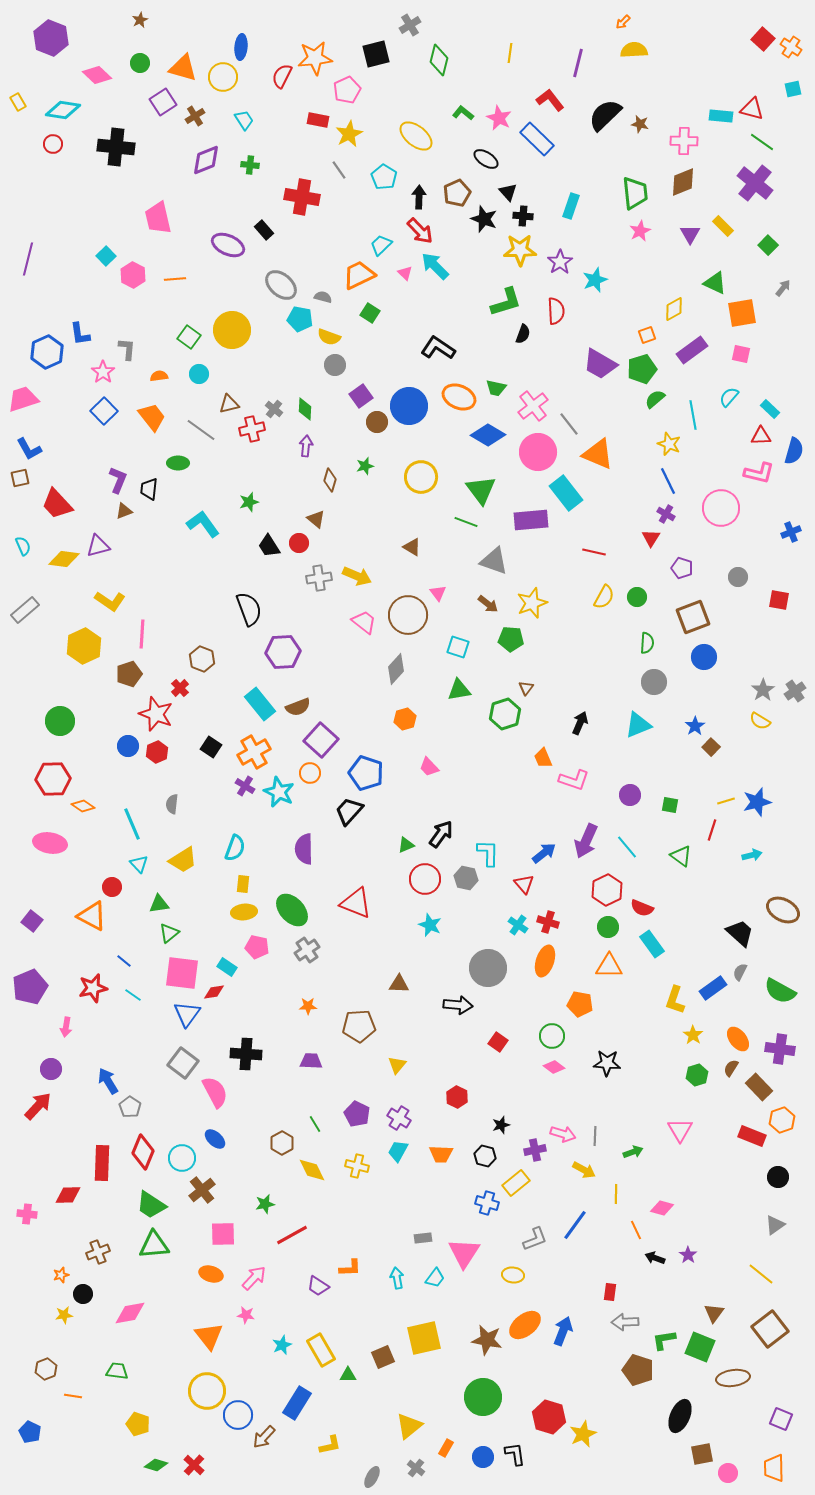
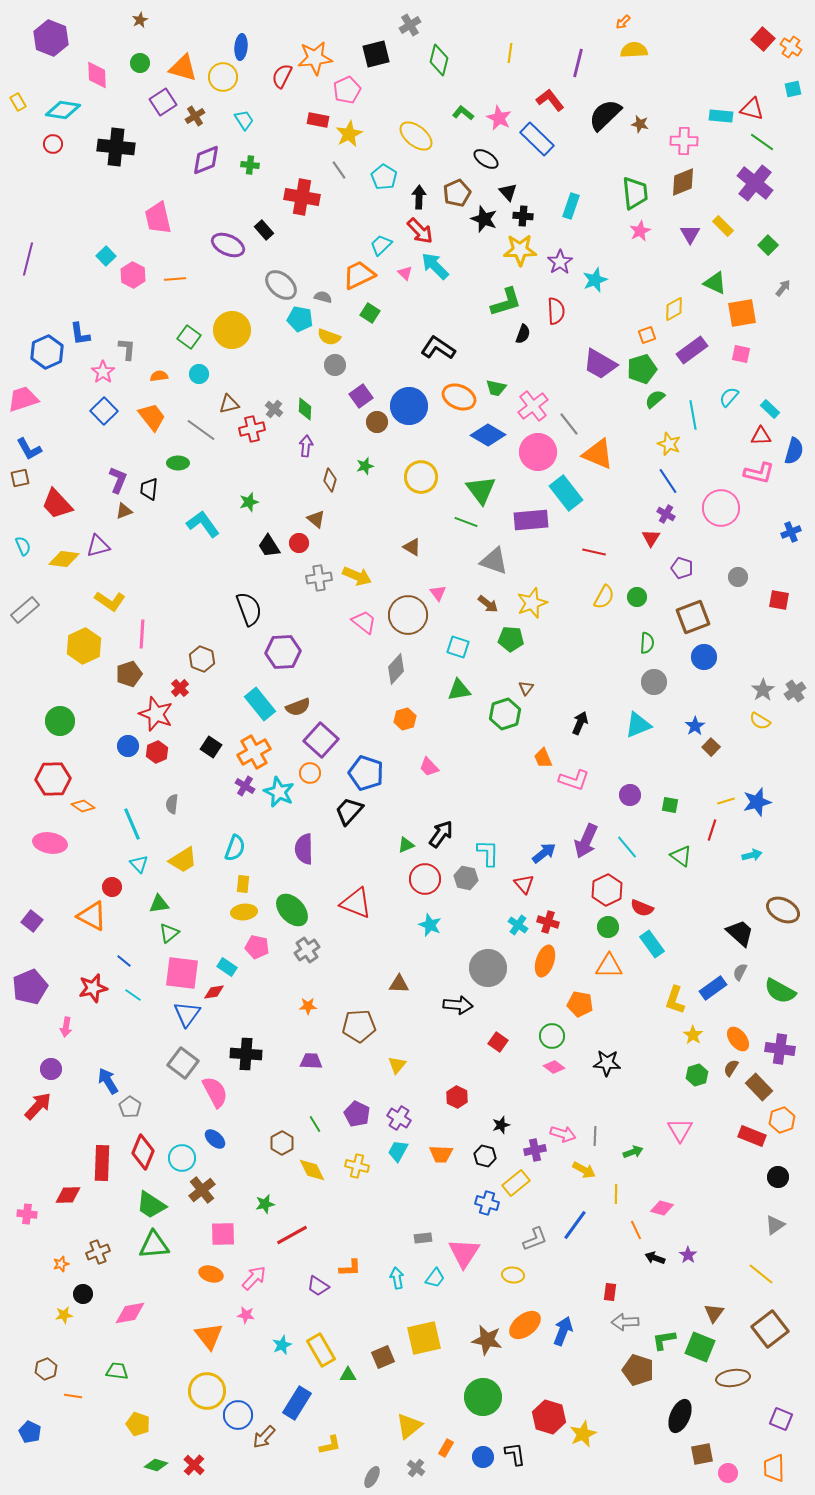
pink diamond at (97, 75): rotated 44 degrees clockwise
blue line at (668, 481): rotated 8 degrees counterclockwise
orange star at (61, 1275): moved 11 px up
